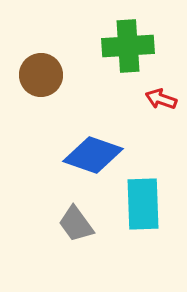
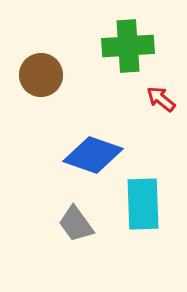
red arrow: rotated 20 degrees clockwise
